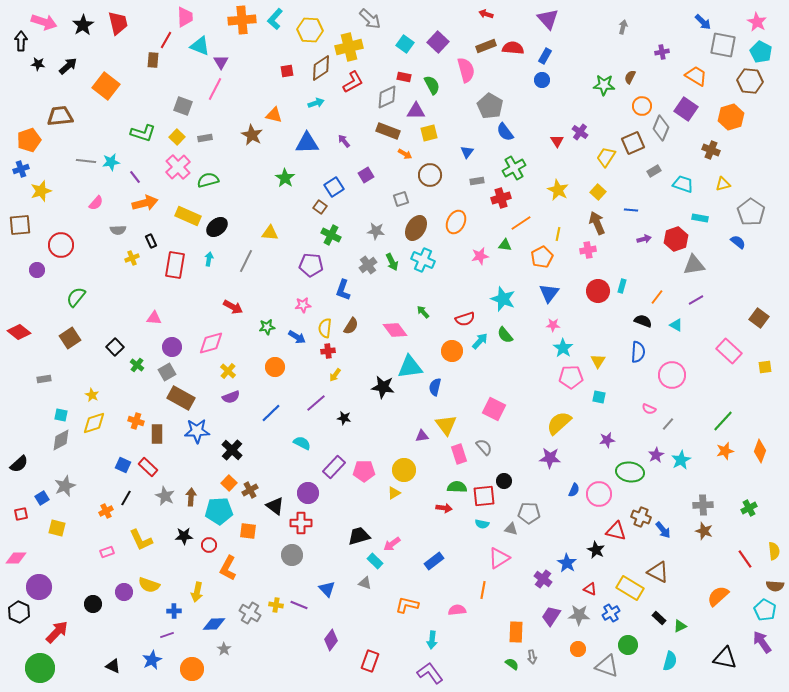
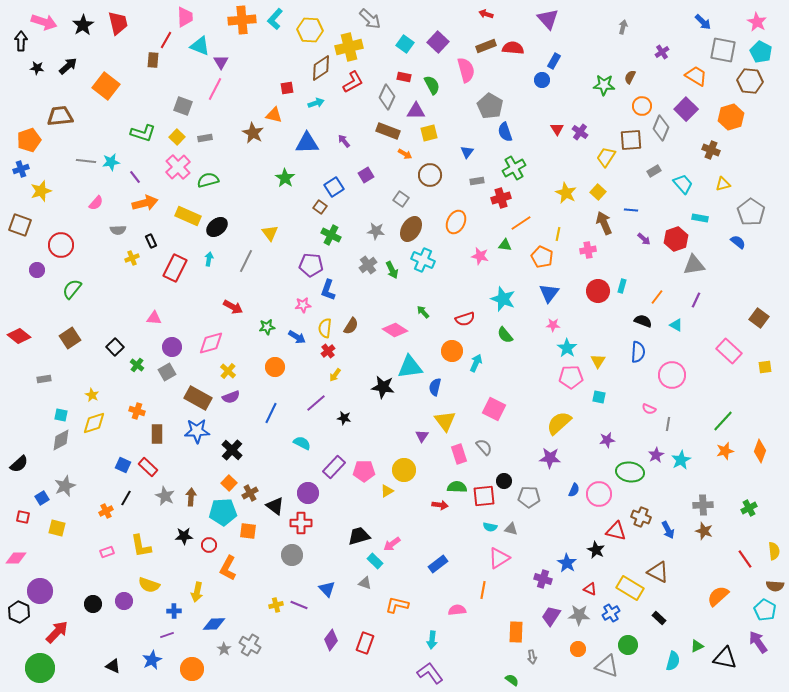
gray square at (723, 45): moved 5 px down
purple cross at (662, 52): rotated 24 degrees counterclockwise
blue rectangle at (545, 56): moved 9 px right, 5 px down
black star at (38, 64): moved 1 px left, 4 px down
red square at (287, 71): moved 17 px down
gray diamond at (387, 97): rotated 40 degrees counterclockwise
purple square at (686, 109): rotated 10 degrees clockwise
blue semicircle at (505, 132): rotated 18 degrees clockwise
brown star at (252, 135): moved 1 px right, 2 px up
red triangle at (557, 141): moved 12 px up
brown square at (633, 143): moved 2 px left, 3 px up; rotated 20 degrees clockwise
cyan trapezoid at (683, 184): rotated 30 degrees clockwise
yellow star at (558, 190): moved 8 px right, 3 px down
gray square at (401, 199): rotated 35 degrees counterclockwise
brown arrow at (597, 223): moved 7 px right
brown square at (20, 225): rotated 25 degrees clockwise
brown ellipse at (416, 228): moved 5 px left, 1 px down
yellow triangle at (270, 233): rotated 48 degrees clockwise
purple arrow at (644, 239): rotated 56 degrees clockwise
pink star at (480, 256): rotated 24 degrees clockwise
orange pentagon at (542, 257): rotated 20 degrees counterclockwise
green arrow at (392, 262): moved 8 px down
red rectangle at (175, 265): moved 3 px down; rotated 16 degrees clockwise
blue L-shape at (343, 290): moved 15 px left
green semicircle at (76, 297): moved 4 px left, 8 px up
purple line at (696, 300): rotated 35 degrees counterclockwise
pink diamond at (395, 330): rotated 20 degrees counterclockwise
red diamond at (19, 332): moved 4 px down
cyan arrow at (480, 341): moved 4 px left, 22 px down; rotated 18 degrees counterclockwise
cyan star at (563, 348): moved 4 px right
red cross at (328, 351): rotated 32 degrees counterclockwise
brown rectangle at (181, 398): moved 17 px right
blue line at (271, 413): rotated 20 degrees counterclockwise
orange cross at (136, 421): moved 1 px right, 10 px up
gray line at (668, 424): rotated 32 degrees counterclockwise
yellow triangle at (446, 425): moved 1 px left, 4 px up
purple triangle at (422, 436): rotated 48 degrees counterclockwise
brown cross at (250, 490): moved 3 px down
yellow triangle at (394, 493): moved 7 px left, 2 px up
red arrow at (444, 508): moved 4 px left, 3 px up
cyan pentagon at (219, 511): moved 4 px right, 1 px down
gray pentagon at (529, 513): moved 16 px up
red square at (21, 514): moved 2 px right, 3 px down; rotated 24 degrees clockwise
cyan semicircle at (482, 524): moved 8 px right, 3 px down
blue arrow at (663, 530): moved 5 px right; rotated 12 degrees clockwise
yellow L-shape at (141, 540): moved 6 px down; rotated 15 degrees clockwise
blue rectangle at (434, 561): moved 4 px right, 3 px down
purple cross at (543, 579): rotated 18 degrees counterclockwise
purple circle at (39, 587): moved 1 px right, 4 px down
purple circle at (124, 592): moved 9 px down
yellow cross at (276, 605): rotated 24 degrees counterclockwise
orange L-shape at (407, 605): moved 10 px left
gray cross at (250, 613): moved 32 px down
green triangle at (680, 626): moved 17 px right, 20 px down
purple arrow at (762, 642): moved 4 px left
red rectangle at (370, 661): moved 5 px left, 18 px up
cyan semicircle at (670, 661): moved 3 px right
green semicircle at (512, 664): moved 16 px down
